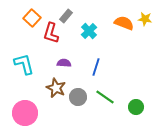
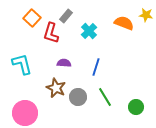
yellow star: moved 1 px right, 4 px up
cyan L-shape: moved 2 px left
green line: rotated 24 degrees clockwise
